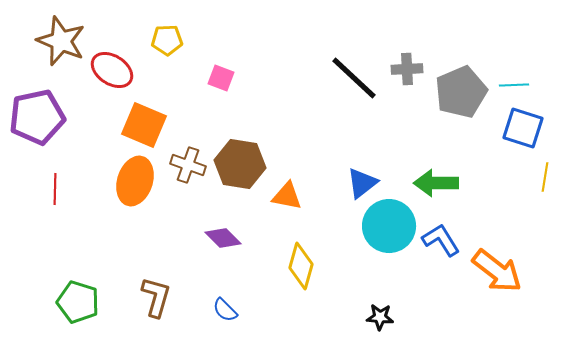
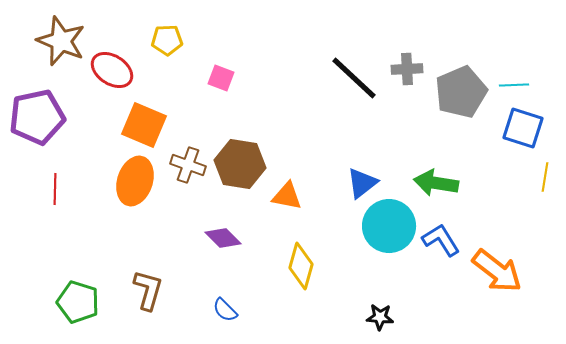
green arrow: rotated 9 degrees clockwise
brown L-shape: moved 8 px left, 7 px up
